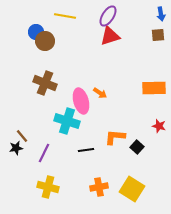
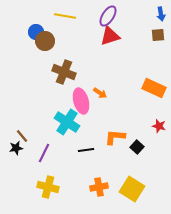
brown cross: moved 19 px right, 11 px up
orange rectangle: rotated 25 degrees clockwise
cyan cross: moved 1 px down; rotated 15 degrees clockwise
